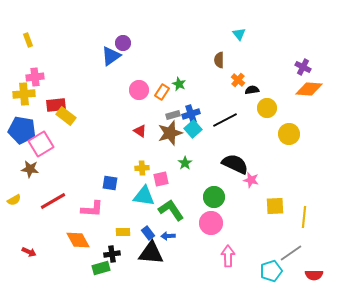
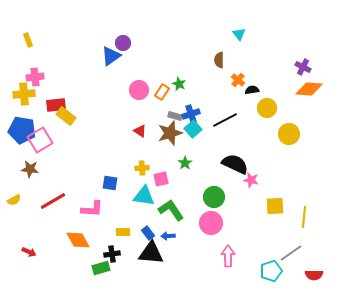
gray rectangle at (173, 115): moved 2 px right, 1 px down; rotated 32 degrees clockwise
pink square at (41, 144): moved 1 px left, 4 px up
